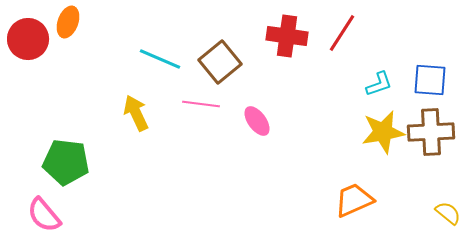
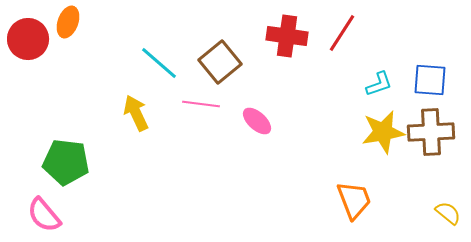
cyan line: moved 1 px left, 4 px down; rotated 18 degrees clockwise
pink ellipse: rotated 12 degrees counterclockwise
orange trapezoid: rotated 93 degrees clockwise
